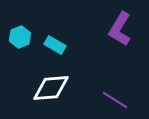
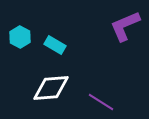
purple L-shape: moved 5 px right, 3 px up; rotated 36 degrees clockwise
cyan hexagon: rotated 10 degrees counterclockwise
purple line: moved 14 px left, 2 px down
